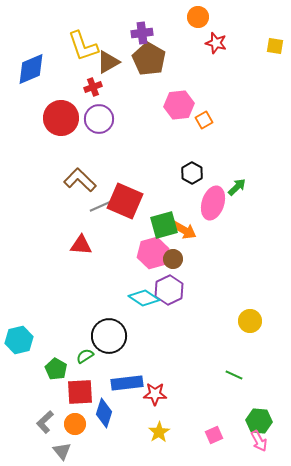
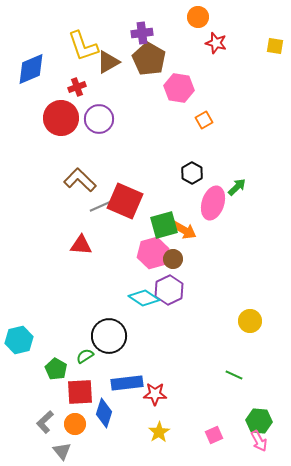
red cross at (93, 87): moved 16 px left
pink hexagon at (179, 105): moved 17 px up; rotated 16 degrees clockwise
